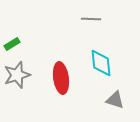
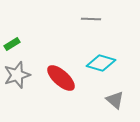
cyan diamond: rotated 68 degrees counterclockwise
red ellipse: rotated 40 degrees counterclockwise
gray triangle: rotated 24 degrees clockwise
